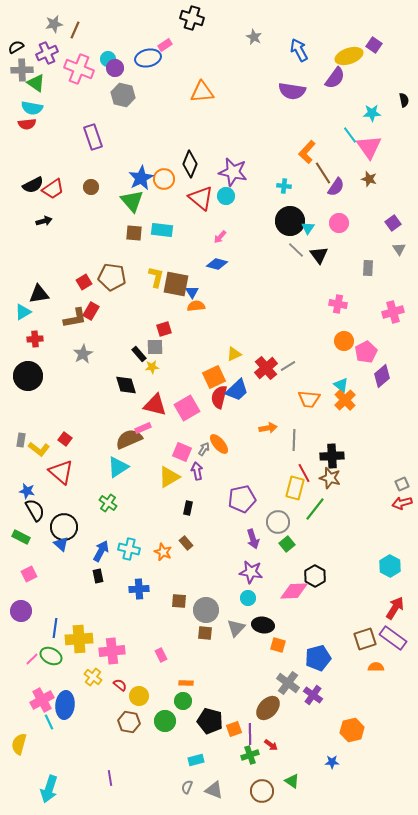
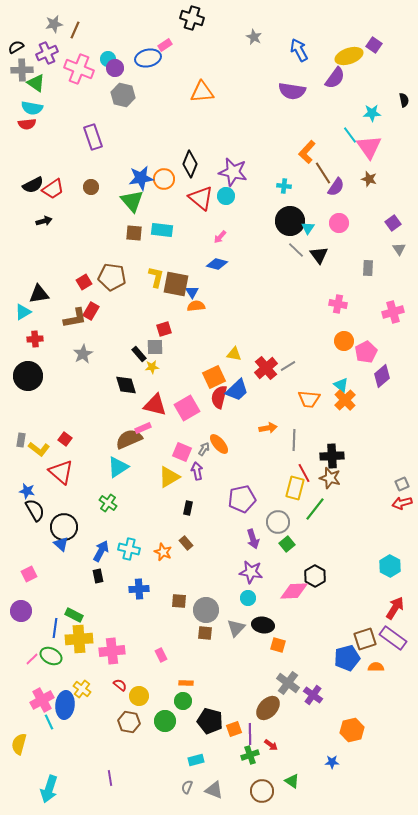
blue star at (141, 178): rotated 20 degrees clockwise
yellow triangle at (234, 354): rotated 35 degrees clockwise
green rectangle at (21, 537): moved 53 px right, 78 px down
blue pentagon at (318, 658): moved 29 px right
yellow cross at (93, 677): moved 11 px left, 12 px down
